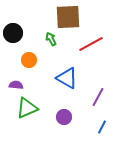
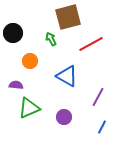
brown square: rotated 12 degrees counterclockwise
orange circle: moved 1 px right, 1 px down
blue triangle: moved 2 px up
green triangle: moved 2 px right
